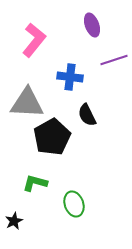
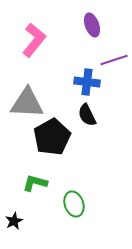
blue cross: moved 17 px right, 5 px down
